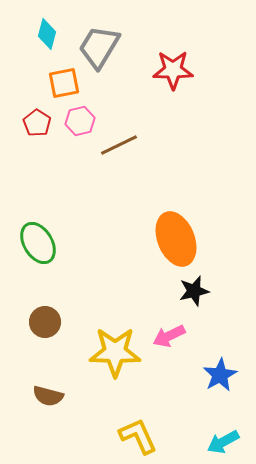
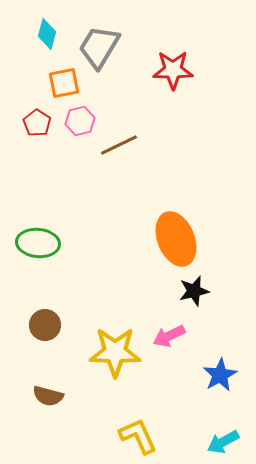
green ellipse: rotated 54 degrees counterclockwise
brown circle: moved 3 px down
